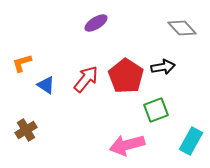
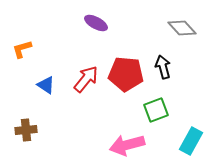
purple ellipse: rotated 60 degrees clockwise
orange L-shape: moved 14 px up
black arrow: rotated 95 degrees counterclockwise
red pentagon: moved 2 px up; rotated 28 degrees counterclockwise
brown cross: rotated 25 degrees clockwise
